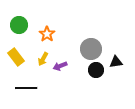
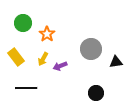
green circle: moved 4 px right, 2 px up
black circle: moved 23 px down
